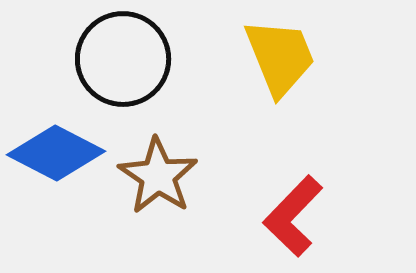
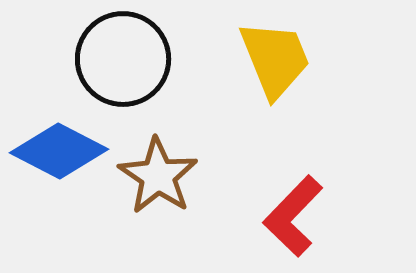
yellow trapezoid: moved 5 px left, 2 px down
blue diamond: moved 3 px right, 2 px up
